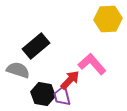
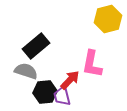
yellow hexagon: rotated 12 degrees counterclockwise
pink L-shape: rotated 128 degrees counterclockwise
gray semicircle: moved 8 px right, 1 px down
black hexagon: moved 2 px right, 2 px up; rotated 15 degrees counterclockwise
